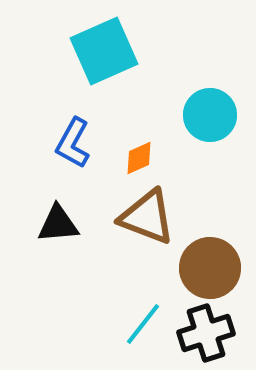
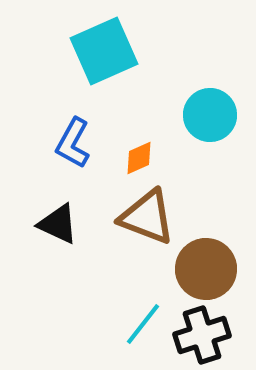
black triangle: rotated 30 degrees clockwise
brown circle: moved 4 px left, 1 px down
black cross: moved 4 px left, 2 px down
